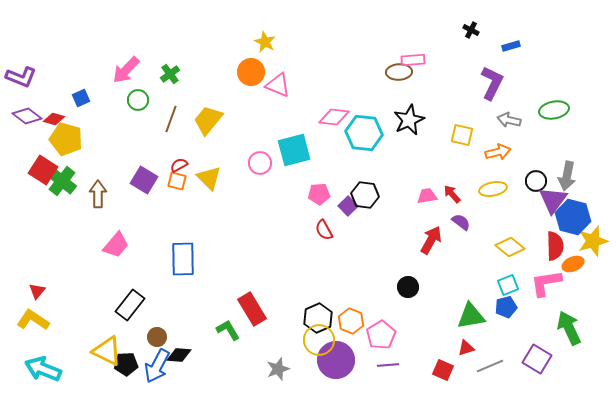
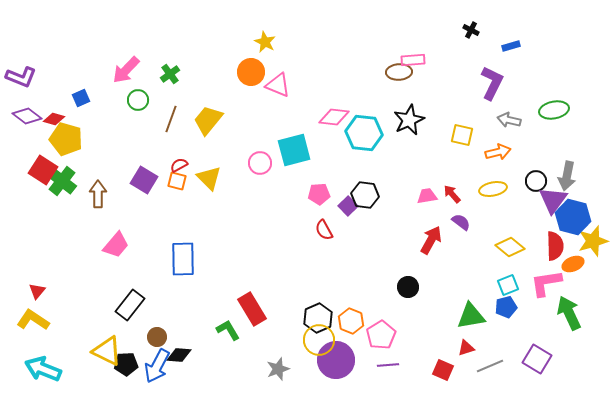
green arrow at (569, 328): moved 15 px up
